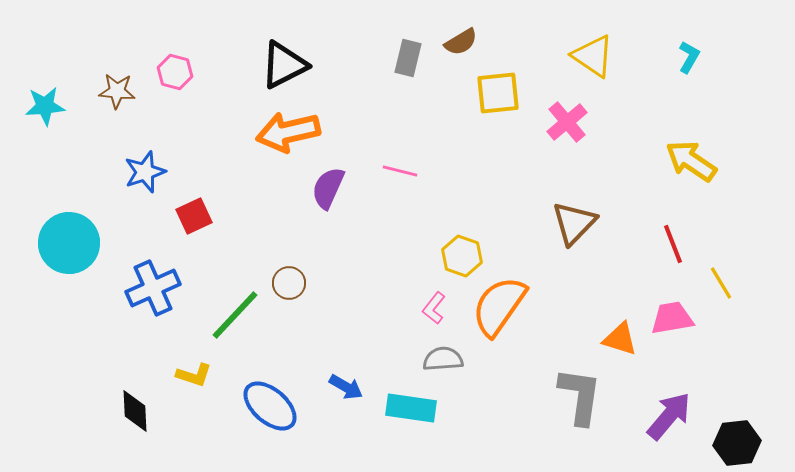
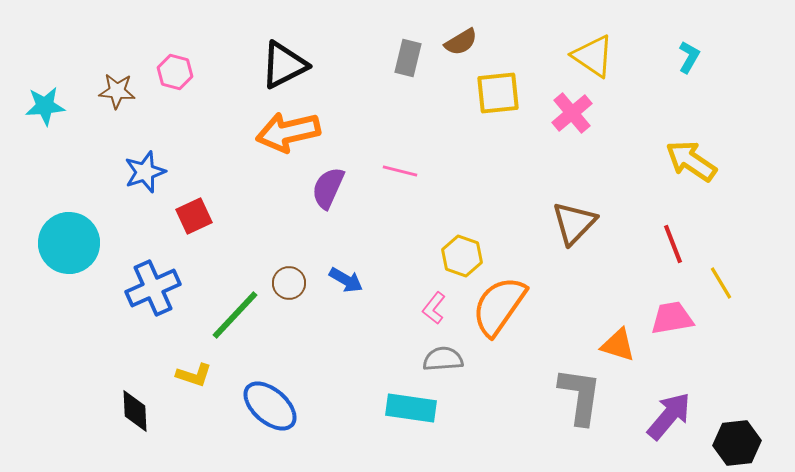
pink cross: moved 5 px right, 9 px up
orange triangle: moved 2 px left, 6 px down
blue arrow: moved 107 px up
